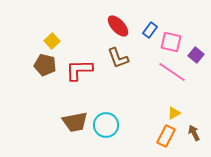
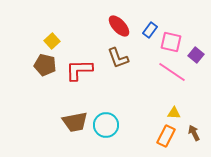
red ellipse: moved 1 px right
yellow triangle: rotated 32 degrees clockwise
